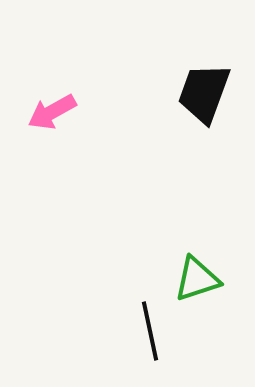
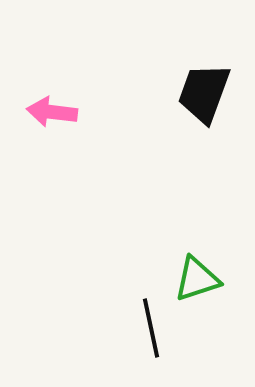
pink arrow: rotated 36 degrees clockwise
black line: moved 1 px right, 3 px up
